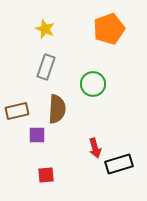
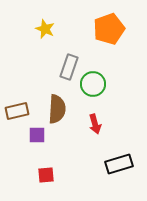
gray rectangle: moved 23 px right
red arrow: moved 24 px up
